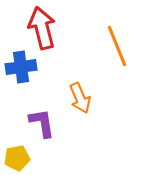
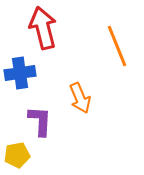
red arrow: moved 1 px right
blue cross: moved 1 px left, 6 px down
purple L-shape: moved 2 px left, 2 px up; rotated 12 degrees clockwise
yellow pentagon: moved 3 px up
